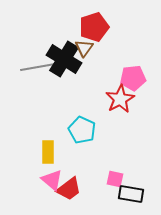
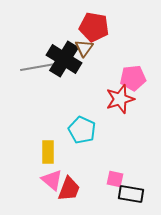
red pentagon: rotated 28 degrees clockwise
red star: rotated 12 degrees clockwise
red trapezoid: rotated 32 degrees counterclockwise
